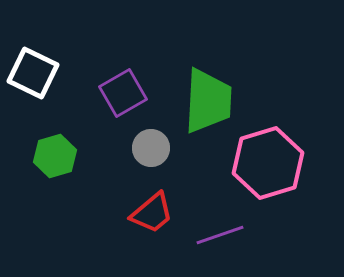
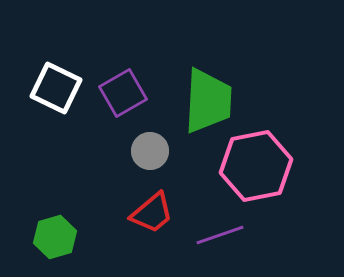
white square: moved 23 px right, 15 px down
gray circle: moved 1 px left, 3 px down
green hexagon: moved 81 px down
pink hexagon: moved 12 px left, 3 px down; rotated 6 degrees clockwise
